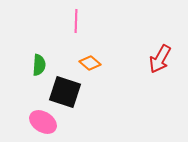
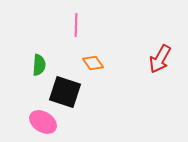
pink line: moved 4 px down
orange diamond: moved 3 px right; rotated 15 degrees clockwise
